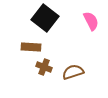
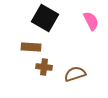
black square: rotated 8 degrees counterclockwise
brown cross: rotated 14 degrees counterclockwise
brown semicircle: moved 2 px right, 2 px down
